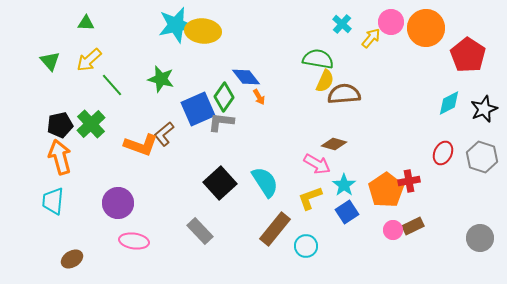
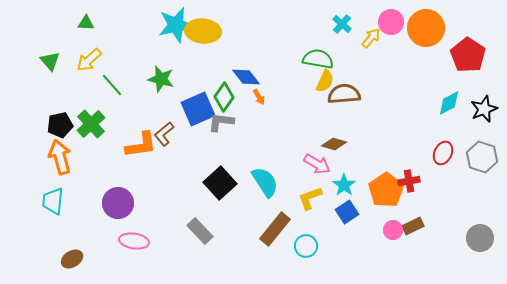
orange L-shape at (141, 145): rotated 28 degrees counterclockwise
